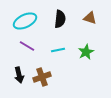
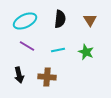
brown triangle: moved 2 px down; rotated 40 degrees clockwise
green star: rotated 21 degrees counterclockwise
brown cross: moved 5 px right; rotated 24 degrees clockwise
